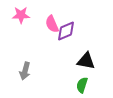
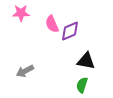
pink star: moved 2 px up
purple diamond: moved 4 px right
gray arrow: rotated 48 degrees clockwise
